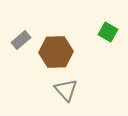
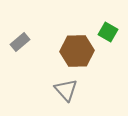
gray rectangle: moved 1 px left, 2 px down
brown hexagon: moved 21 px right, 1 px up
